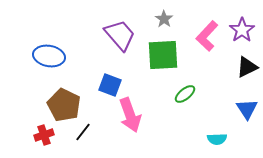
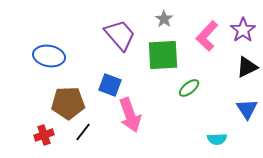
purple star: moved 1 px right
green ellipse: moved 4 px right, 6 px up
brown pentagon: moved 4 px right, 2 px up; rotated 28 degrees counterclockwise
